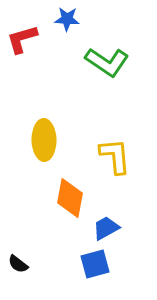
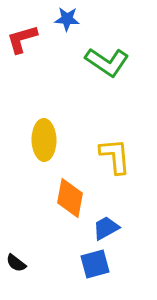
black semicircle: moved 2 px left, 1 px up
